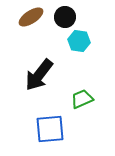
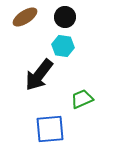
brown ellipse: moved 6 px left
cyan hexagon: moved 16 px left, 5 px down
